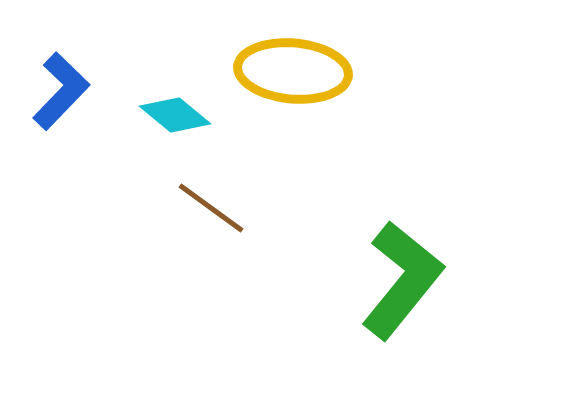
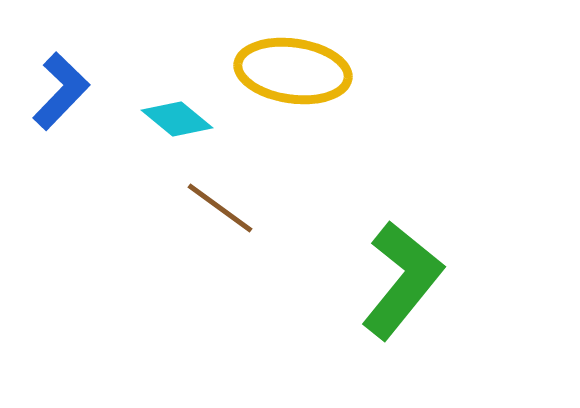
yellow ellipse: rotated 3 degrees clockwise
cyan diamond: moved 2 px right, 4 px down
brown line: moved 9 px right
